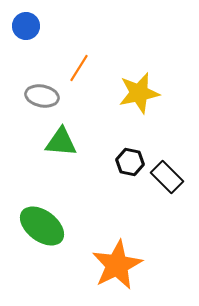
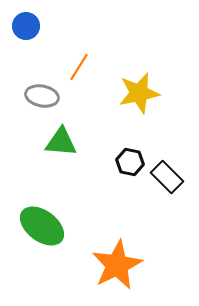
orange line: moved 1 px up
